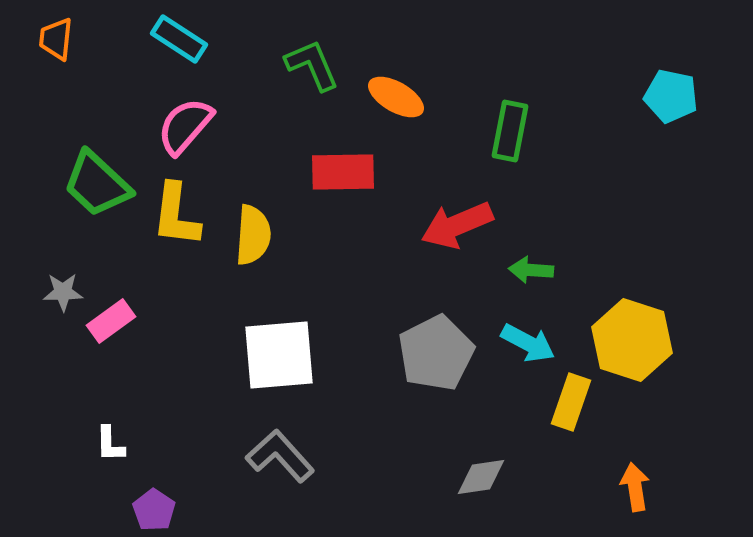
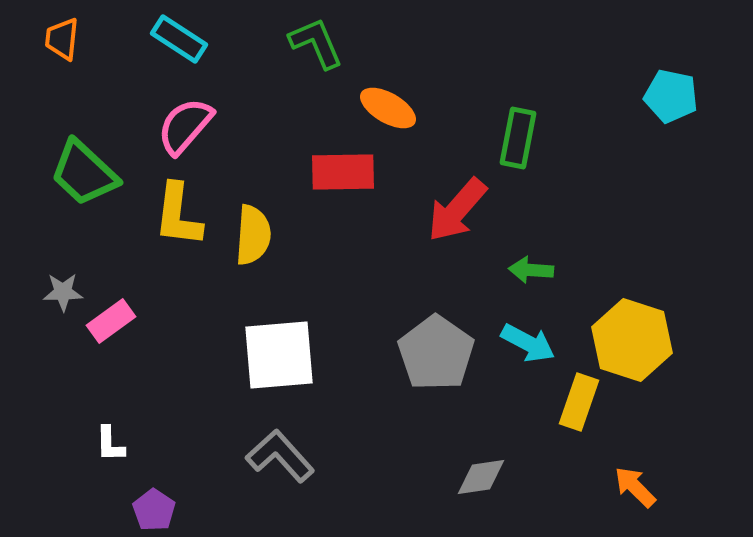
orange trapezoid: moved 6 px right
green L-shape: moved 4 px right, 22 px up
orange ellipse: moved 8 px left, 11 px down
green rectangle: moved 8 px right, 7 px down
green trapezoid: moved 13 px left, 11 px up
yellow L-shape: moved 2 px right
red arrow: moved 15 px up; rotated 26 degrees counterclockwise
gray pentagon: rotated 10 degrees counterclockwise
yellow rectangle: moved 8 px right
orange arrow: rotated 36 degrees counterclockwise
